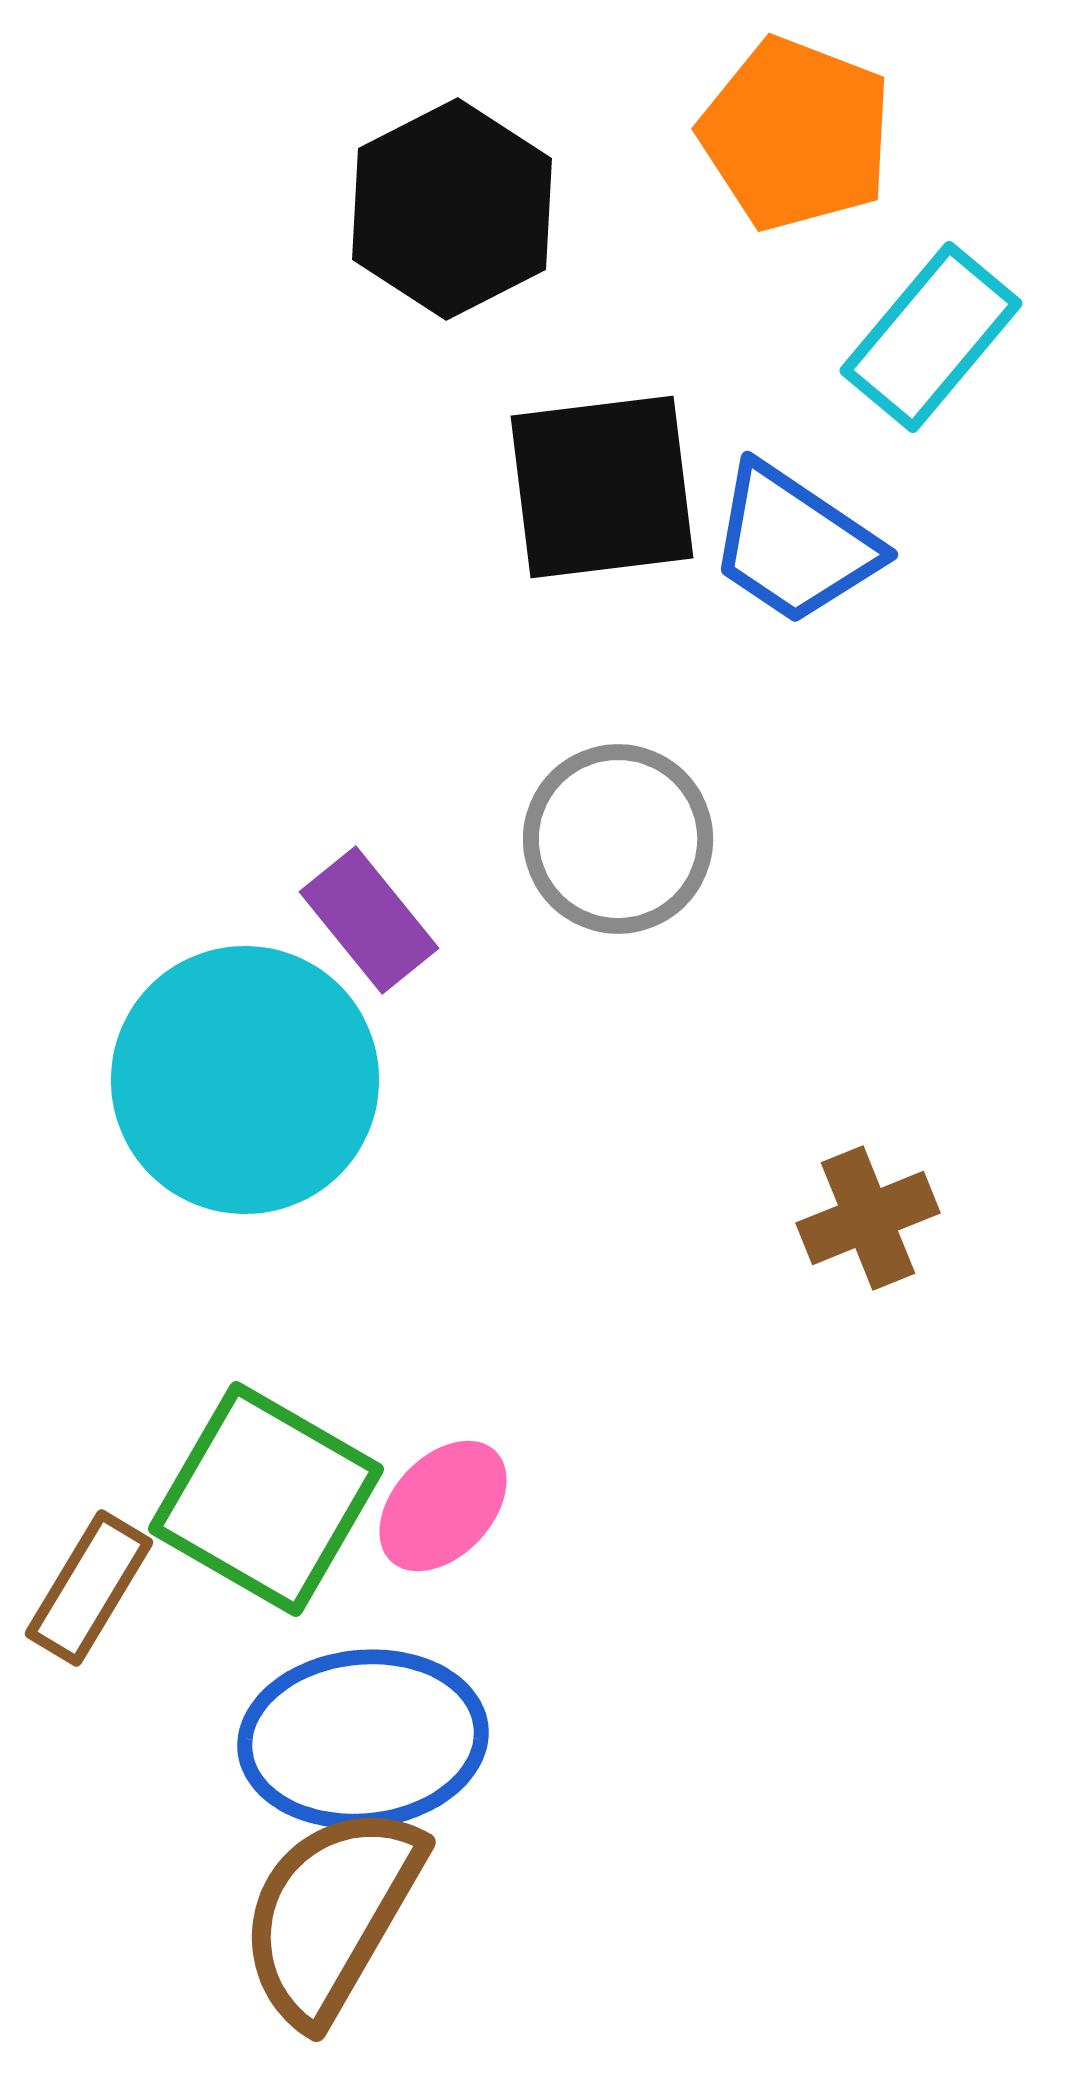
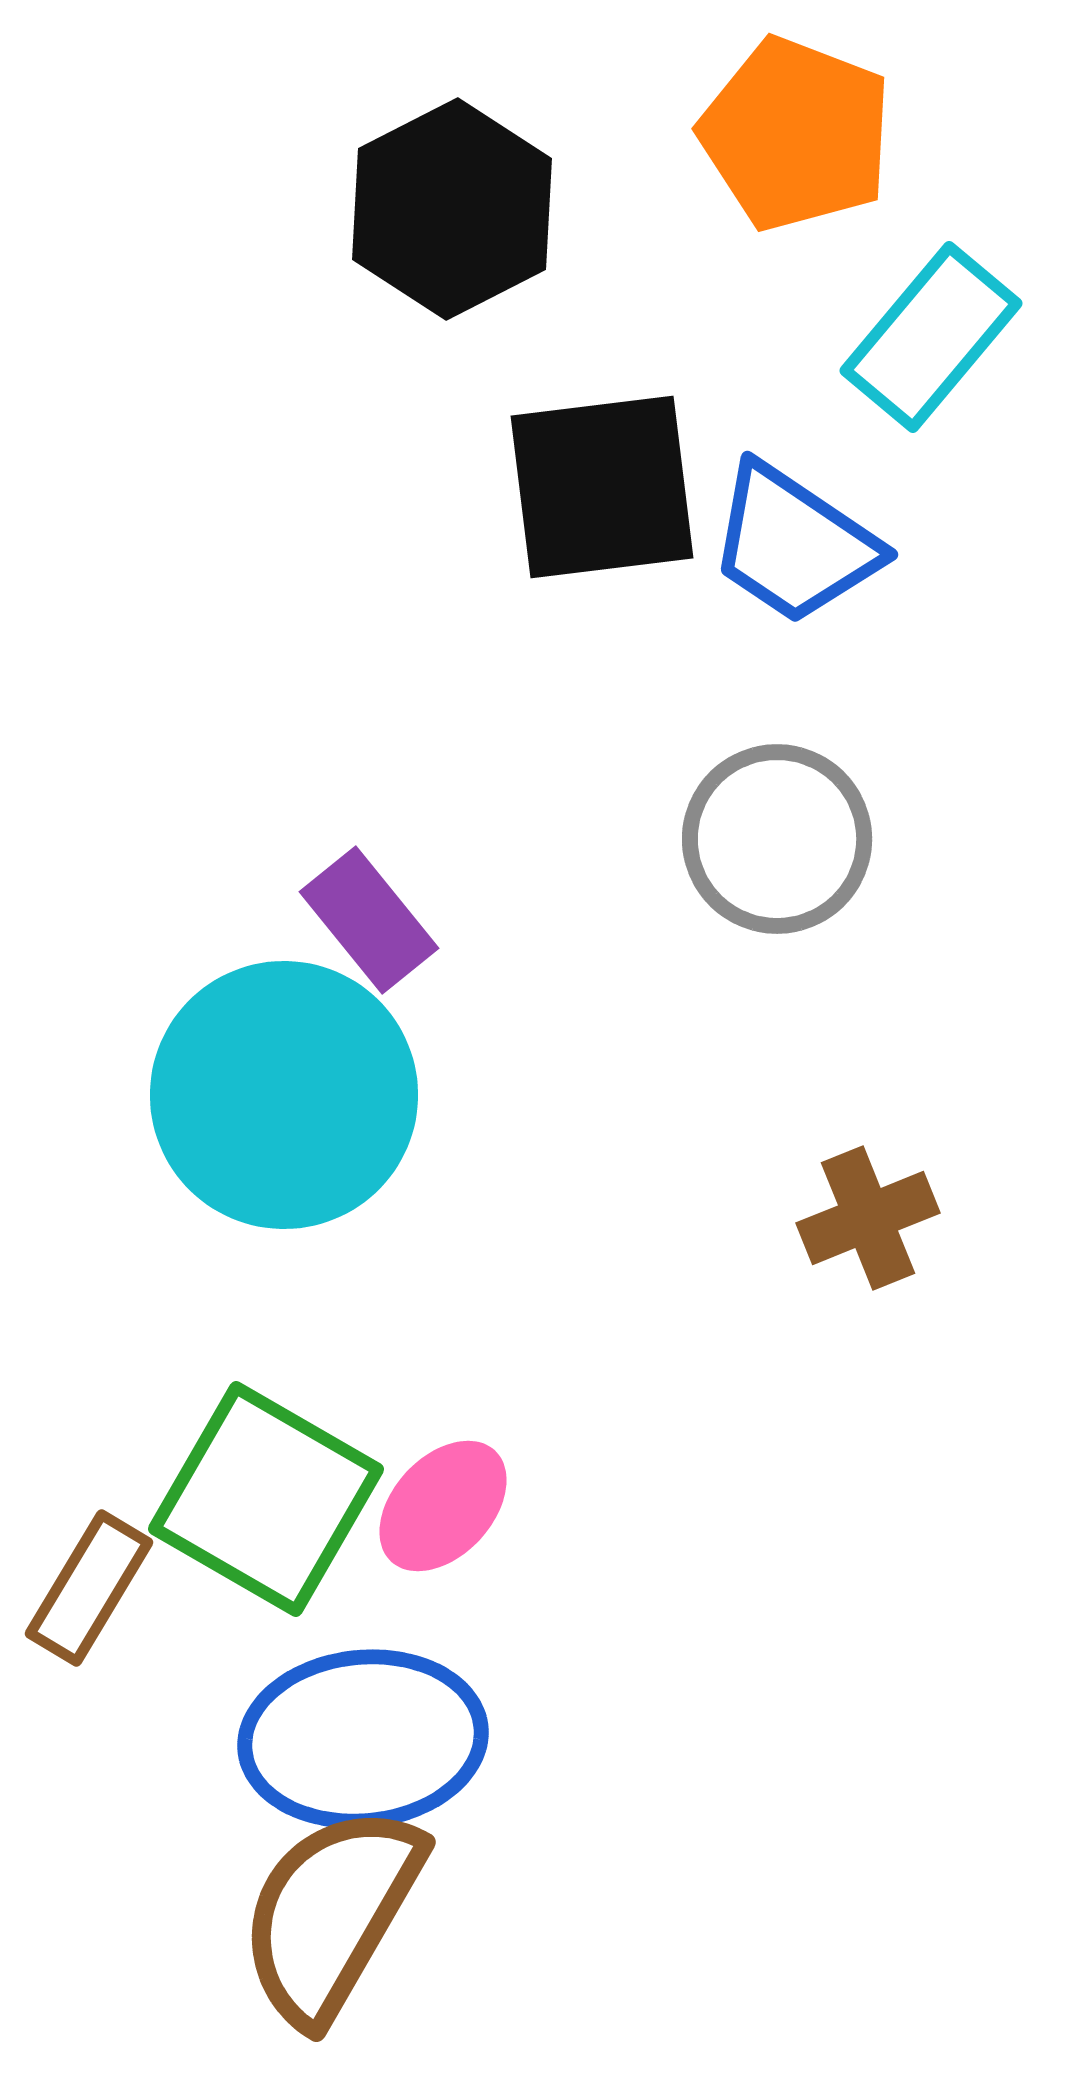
gray circle: moved 159 px right
cyan circle: moved 39 px right, 15 px down
